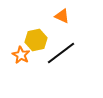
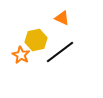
orange triangle: moved 2 px down
black line: moved 1 px left, 1 px up
